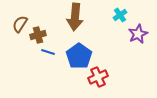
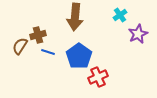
brown semicircle: moved 22 px down
